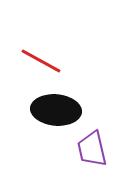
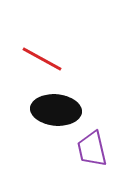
red line: moved 1 px right, 2 px up
